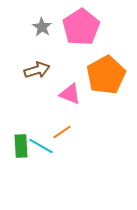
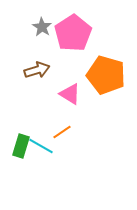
pink pentagon: moved 8 px left, 6 px down
orange pentagon: rotated 27 degrees counterclockwise
pink triangle: rotated 10 degrees clockwise
green rectangle: rotated 20 degrees clockwise
